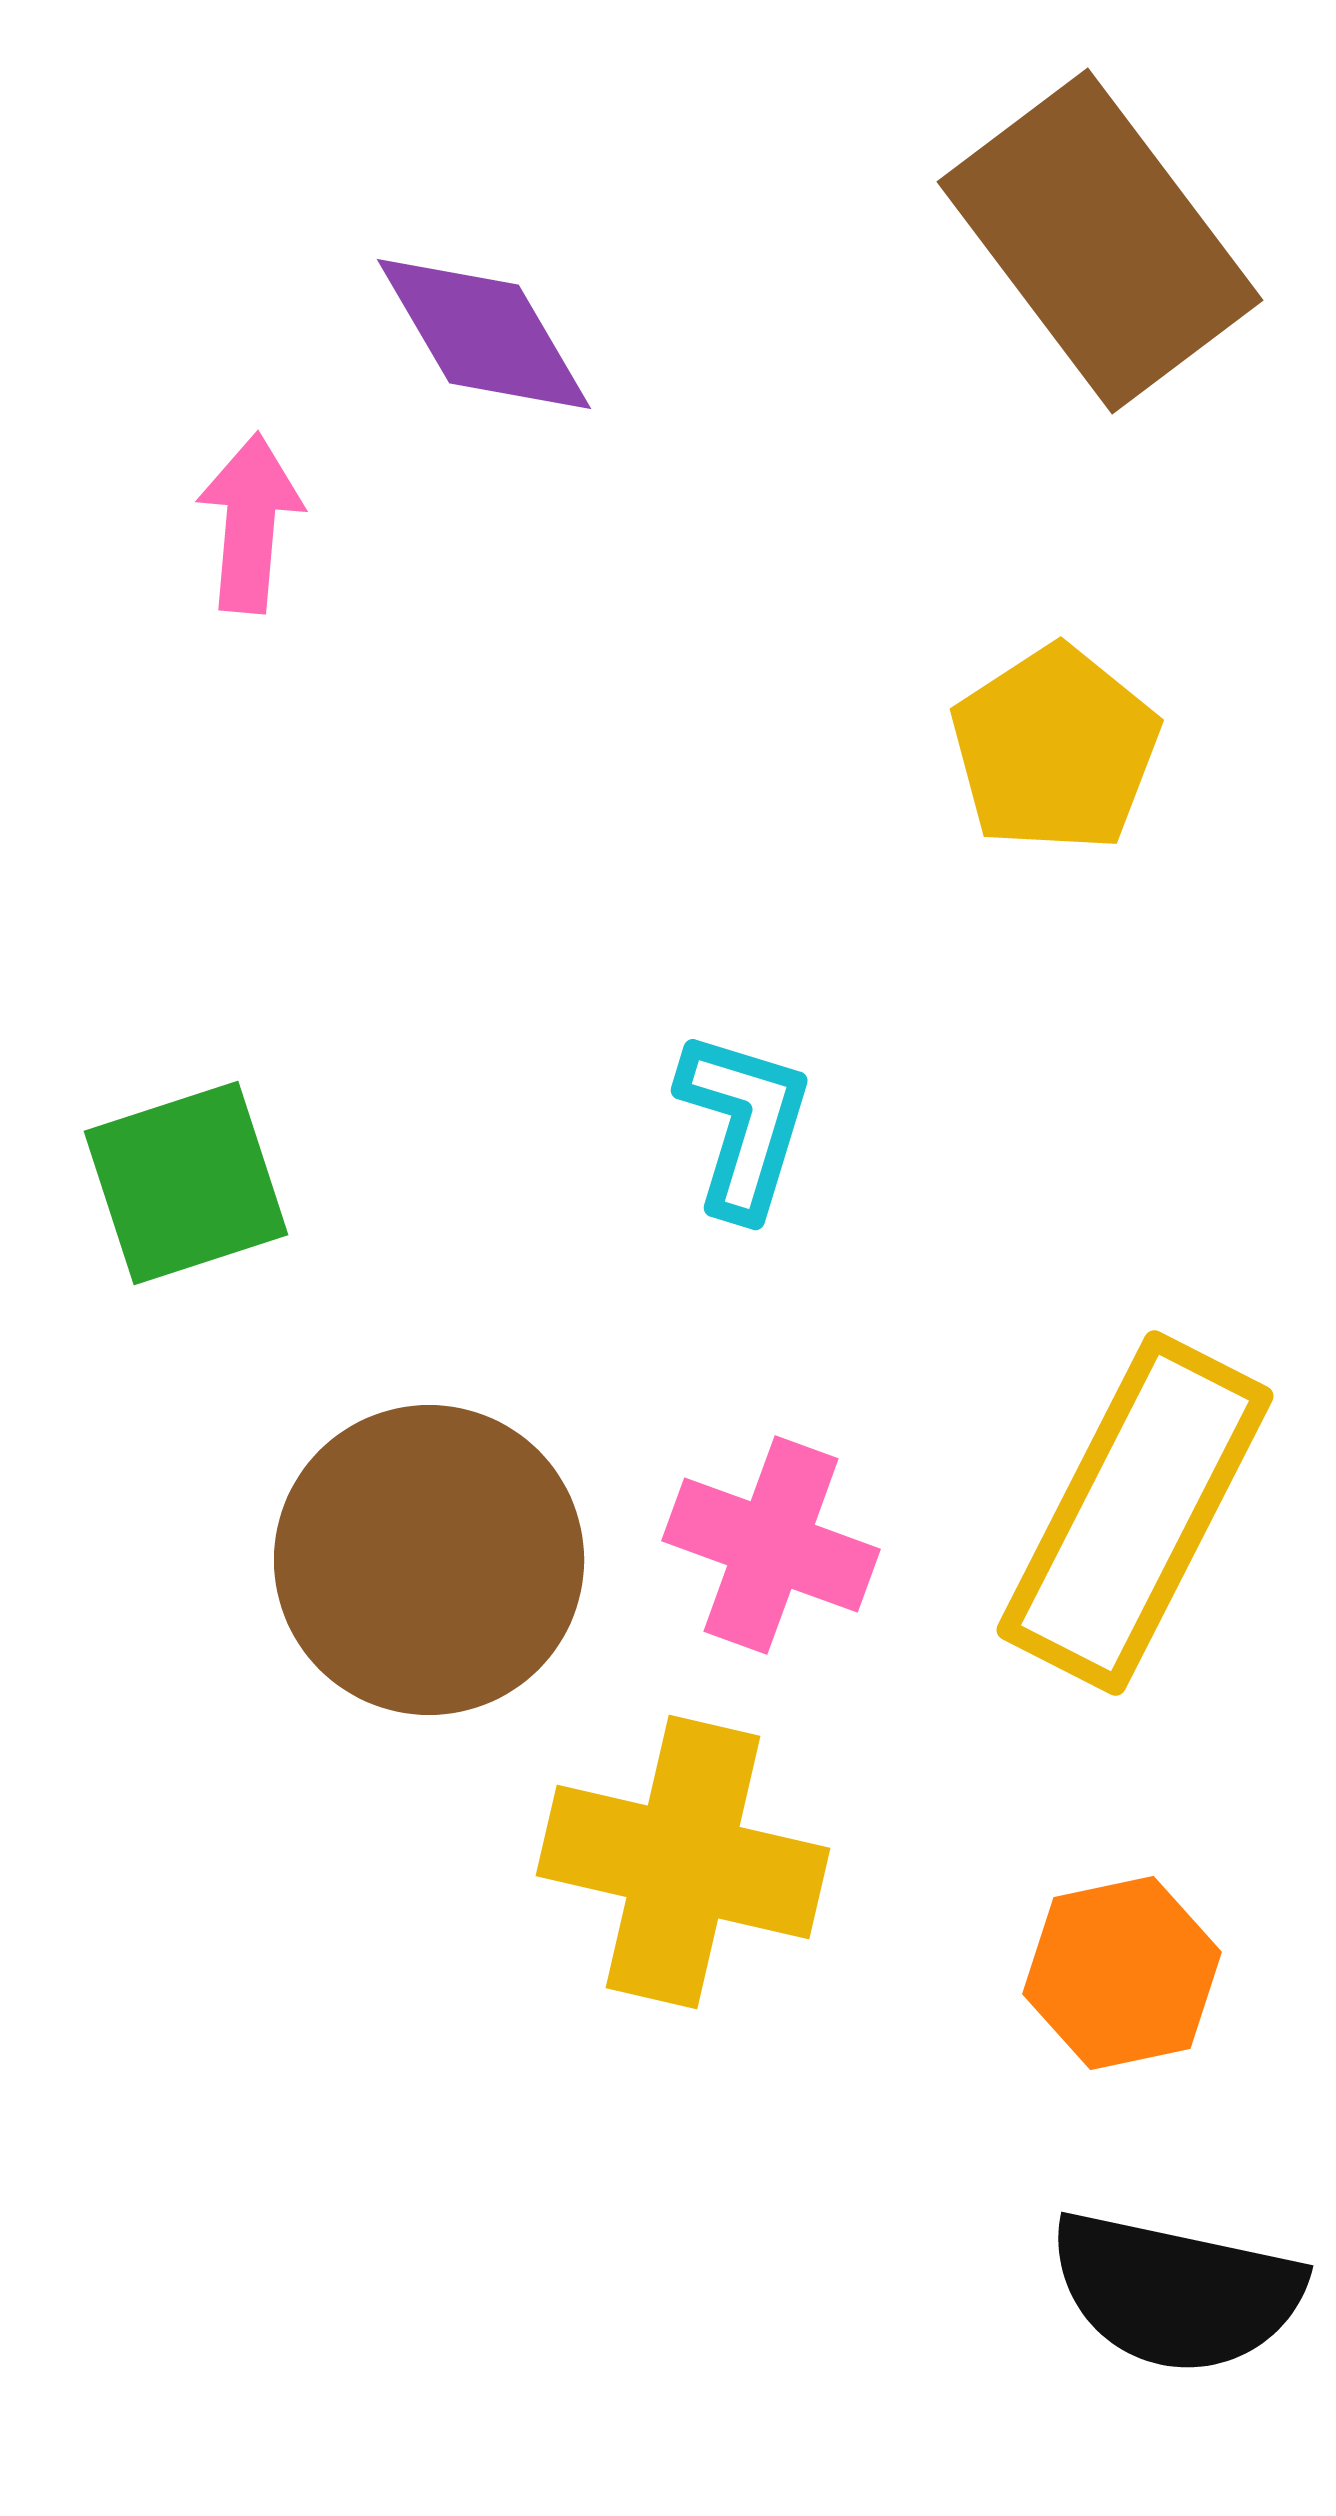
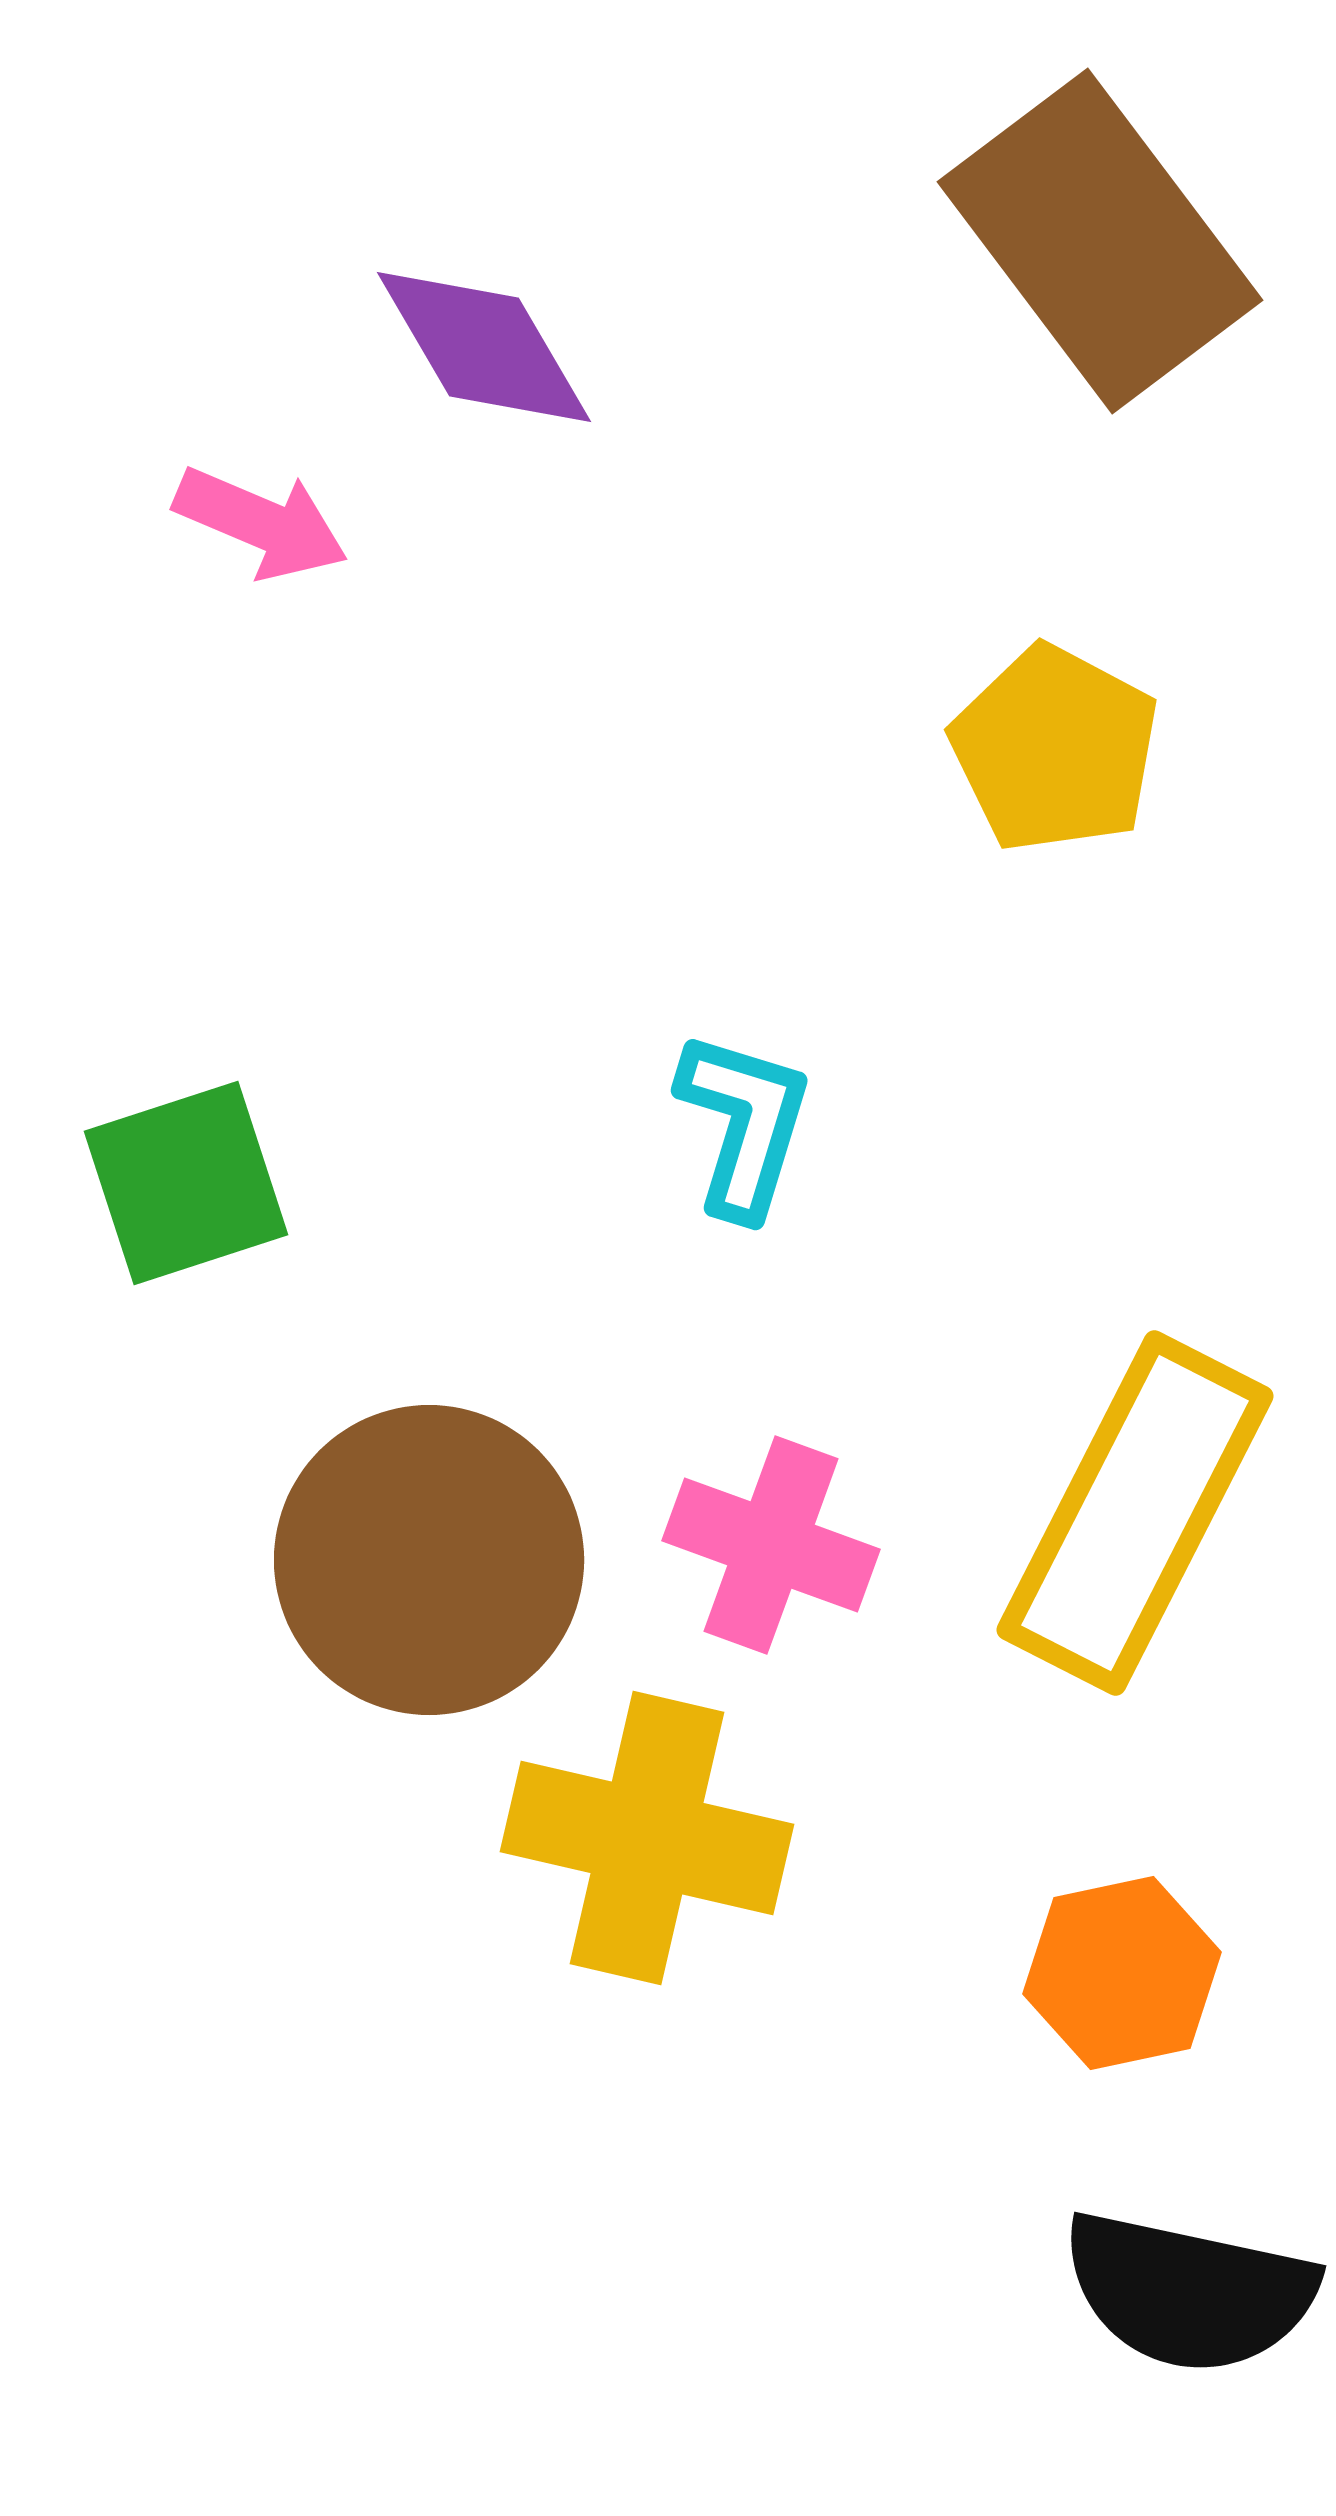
purple diamond: moved 13 px down
pink arrow: moved 11 px right; rotated 108 degrees clockwise
yellow pentagon: rotated 11 degrees counterclockwise
yellow cross: moved 36 px left, 24 px up
black semicircle: moved 13 px right
